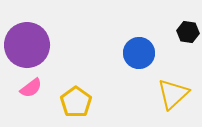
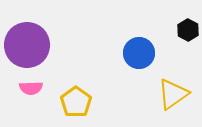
black hexagon: moved 2 px up; rotated 20 degrees clockwise
pink semicircle: rotated 35 degrees clockwise
yellow triangle: rotated 8 degrees clockwise
